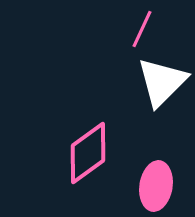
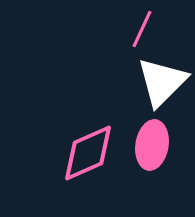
pink diamond: rotated 12 degrees clockwise
pink ellipse: moved 4 px left, 41 px up
